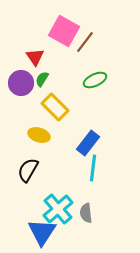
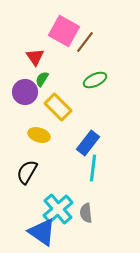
purple circle: moved 4 px right, 9 px down
yellow rectangle: moved 3 px right
black semicircle: moved 1 px left, 2 px down
blue triangle: rotated 28 degrees counterclockwise
